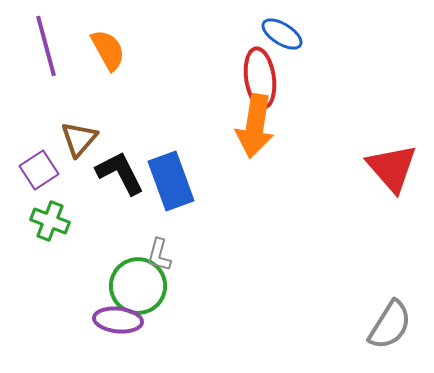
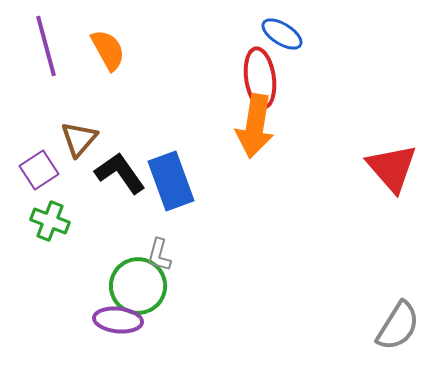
black L-shape: rotated 8 degrees counterclockwise
gray semicircle: moved 8 px right, 1 px down
